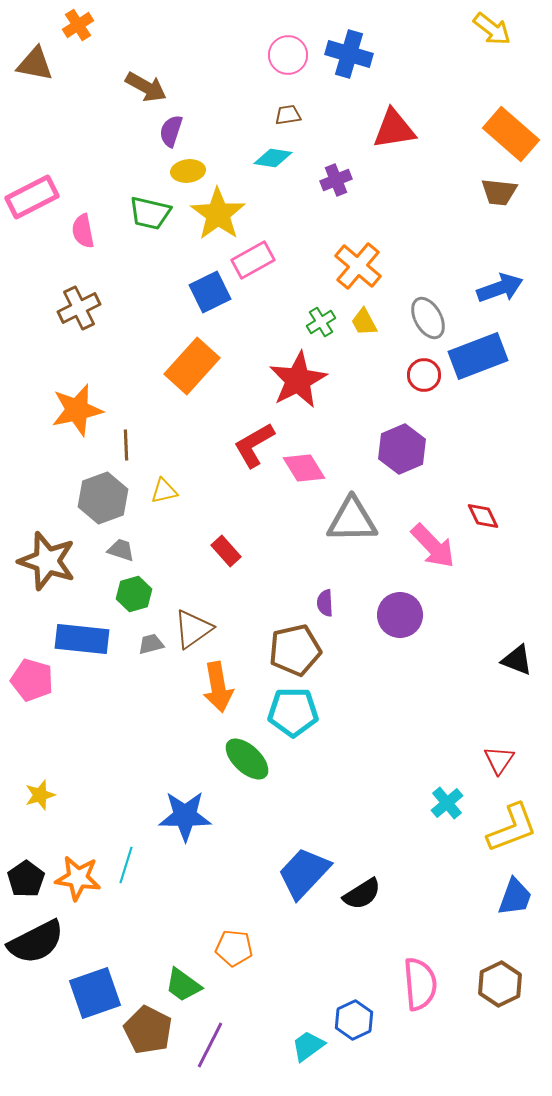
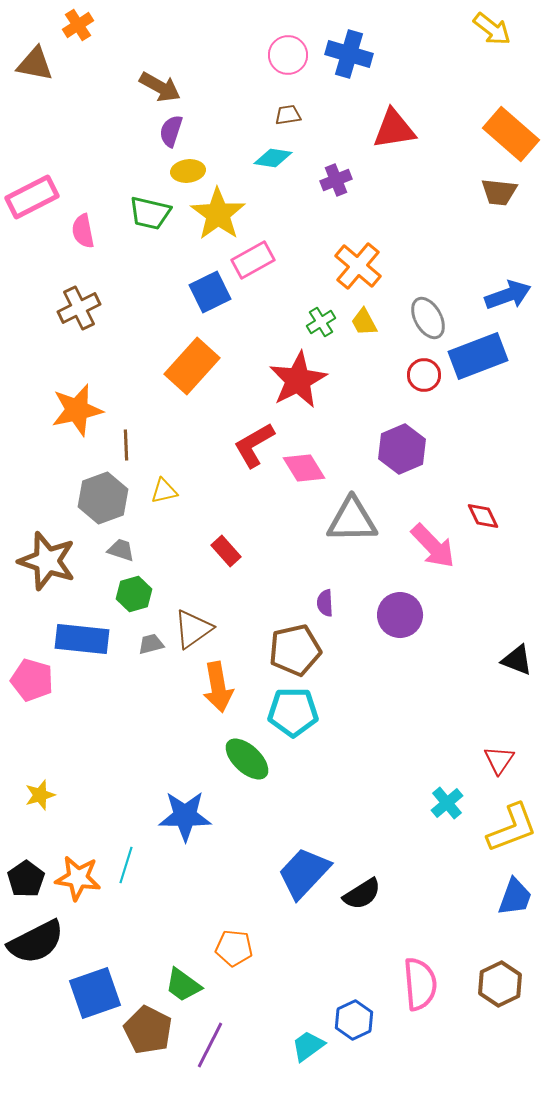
brown arrow at (146, 87): moved 14 px right
blue arrow at (500, 288): moved 8 px right, 7 px down
